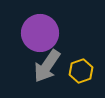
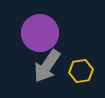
yellow hexagon: rotated 10 degrees clockwise
